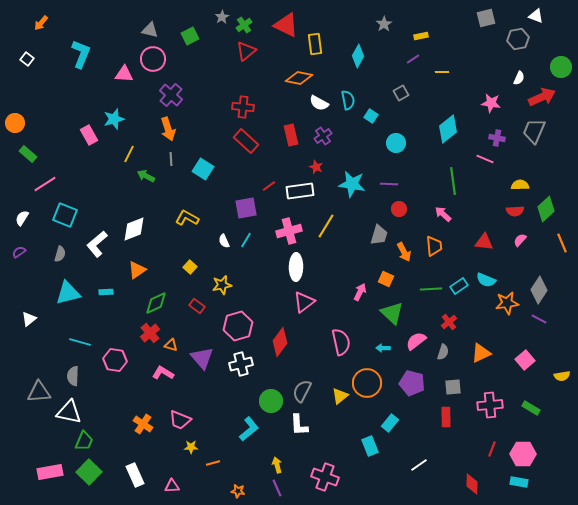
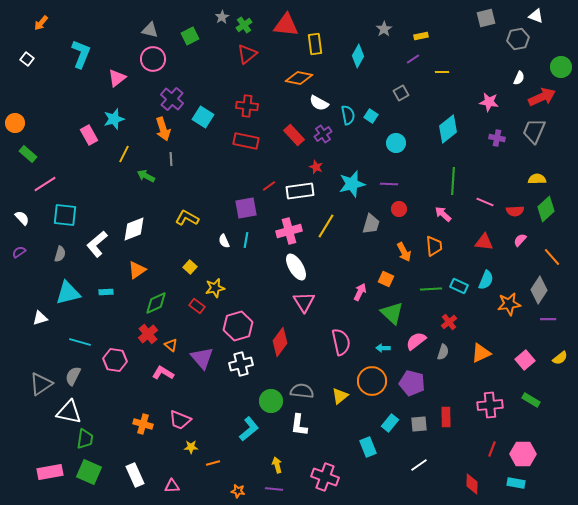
gray star at (384, 24): moved 5 px down
red triangle at (286, 25): rotated 20 degrees counterclockwise
red triangle at (246, 51): moved 1 px right, 3 px down
pink triangle at (124, 74): moved 7 px left, 4 px down; rotated 42 degrees counterclockwise
purple cross at (171, 95): moved 1 px right, 4 px down
cyan semicircle at (348, 100): moved 15 px down
pink star at (491, 103): moved 2 px left, 1 px up
red cross at (243, 107): moved 4 px right, 1 px up
orange arrow at (168, 129): moved 5 px left
red rectangle at (291, 135): moved 3 px right; rotated 30 degrees counterclockwise
purple cross at (323, 136): moved 2 px up
red rectangle at (246, 141): rotated 30 degrees counterclockwise
yellow line at (129, 154): moved 5 px left
pink line at (485, 159): moved 43 px down
cyan square at (203, 169): moved 52 px up
green line at (453, 181): rotated 12 degrees clockwise
cyan star at (352, 184): rotated 24 degrees counterclockwise
yellow semicircle at (520, 185): moved 17 px right, 6 px up
cyan square at (65, 215): rotated 15 degrees counterclockwise
white semicircle at (22, 218): rotated 105 degrees clockwise
gray trapezoid at (379, 235): moved 8 px left, 11 px up
cyan line at (246, 240): rotated 21 degrees counterclockwise
orange line at (562, 243): moved 10 px left, 14 px down; rotated 18 degrees counterclockwise
white ellipse at (296, 267): rotated 32 degrees counterclockwise
cyan semicircle at (486, 280): rotated 90 degrees counterclockwise
yellow star at (222, 285): moved 7 px left, 3 px down
cyan rectangle at (459, 286): rotated 60 degrees clockwise
pink triangle at (304, 302): rotated 25 degrees counterclockwise
orange star at (507, 303): moved 2 px right, 1 px down
white triangle at (29, 319): moved 11 px right, 1 px up; rotated 21 degrees clockwise
purple line at (539, 319): moved 9 px right; rotated 28 degrees counterclockwise
red cross at (150, 333): moved 2 px left, 1 px down
orange triangle at (171, 345): rotated 24 degrees clockwise
gray semicircle at (73, 376): rotated 24 degrees clockwise
yellow semicircle at (562, 376): moved 2 px left, 18 px up; rotated 28 degrees counterclockwise
orange circle at (367, 383): moved 5 px right, 2 px up
gray square at (453, 387): moved 34 px left, 37 px down
gray semicircle at (302, 391): rotated 70 degrees clockwise
gray triangle at (39, 392): moved 2 px right, 8 px up; rotated 30 degrees counterclockwise
green rectangle at (531, 408): moved 8 px up
orange cross at (143, 424): rotated 18 degrees counterclockwise
white L-shape at (299, 425): rotated 10 degrees clockwise
green trapezoid at (84, 441): moved 1 px right, 2 px up; rotated 15 degrees counterclockwise
cyan rectangle at (370, 446): moved 2 px left, 1 px down
green square at (89, 472): rotated 20 degrees counterclockwise
cyan rectangle at (519, 482): moved 3 px left, 1 px down
purple line at (277, 488): moved 3 px left, 1 px down; rotated 60 degrees counterclockwise
